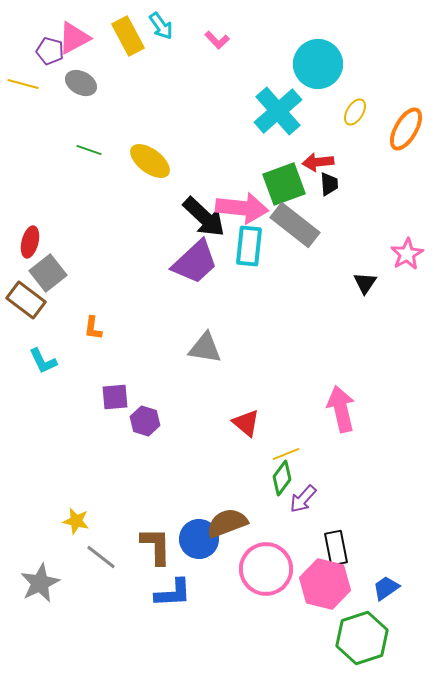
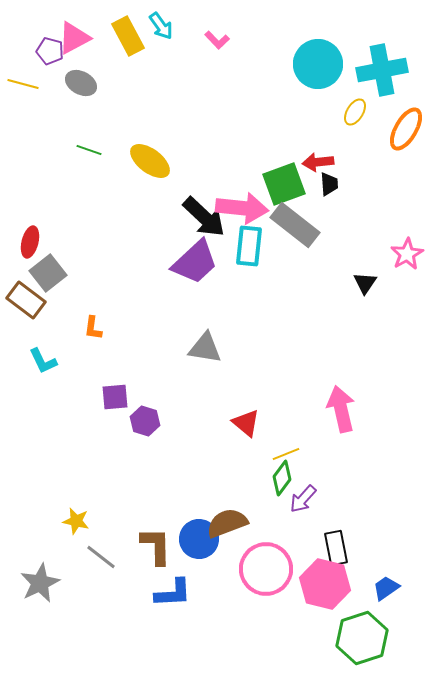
cyan cross at (278, 111): moved 104 px right, 41 px up; rotated 30 degrees clockwise
